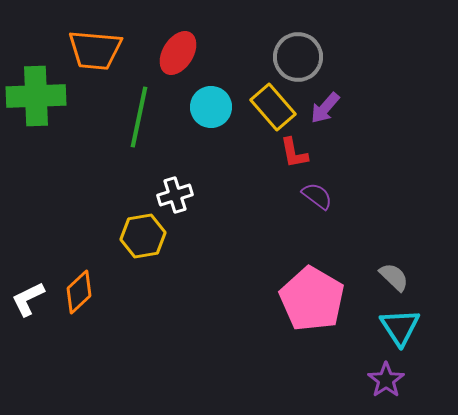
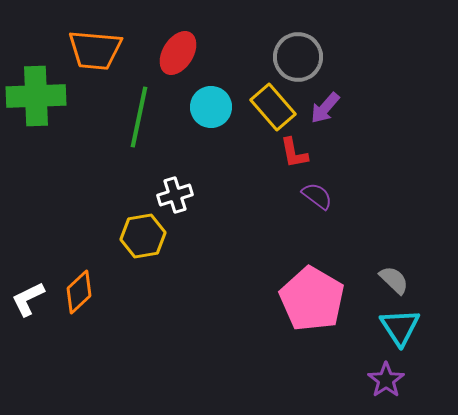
gray semicircle: moved 3 px down
